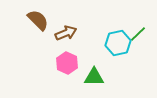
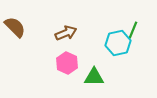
brown semicircle: moved 23 px left, 7 px down
green line: moved 5 px left, 4 px up; rotated 24 degrees counterclockwise
